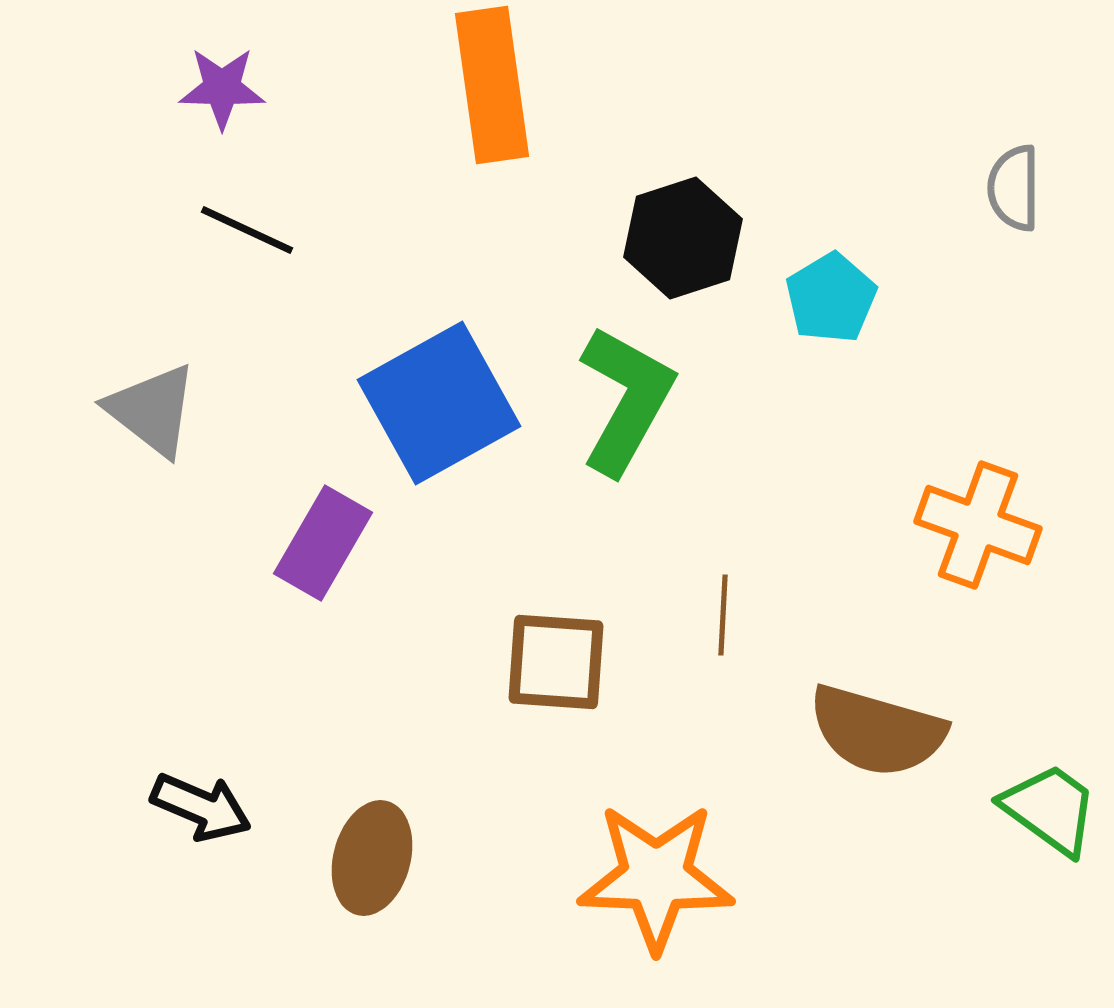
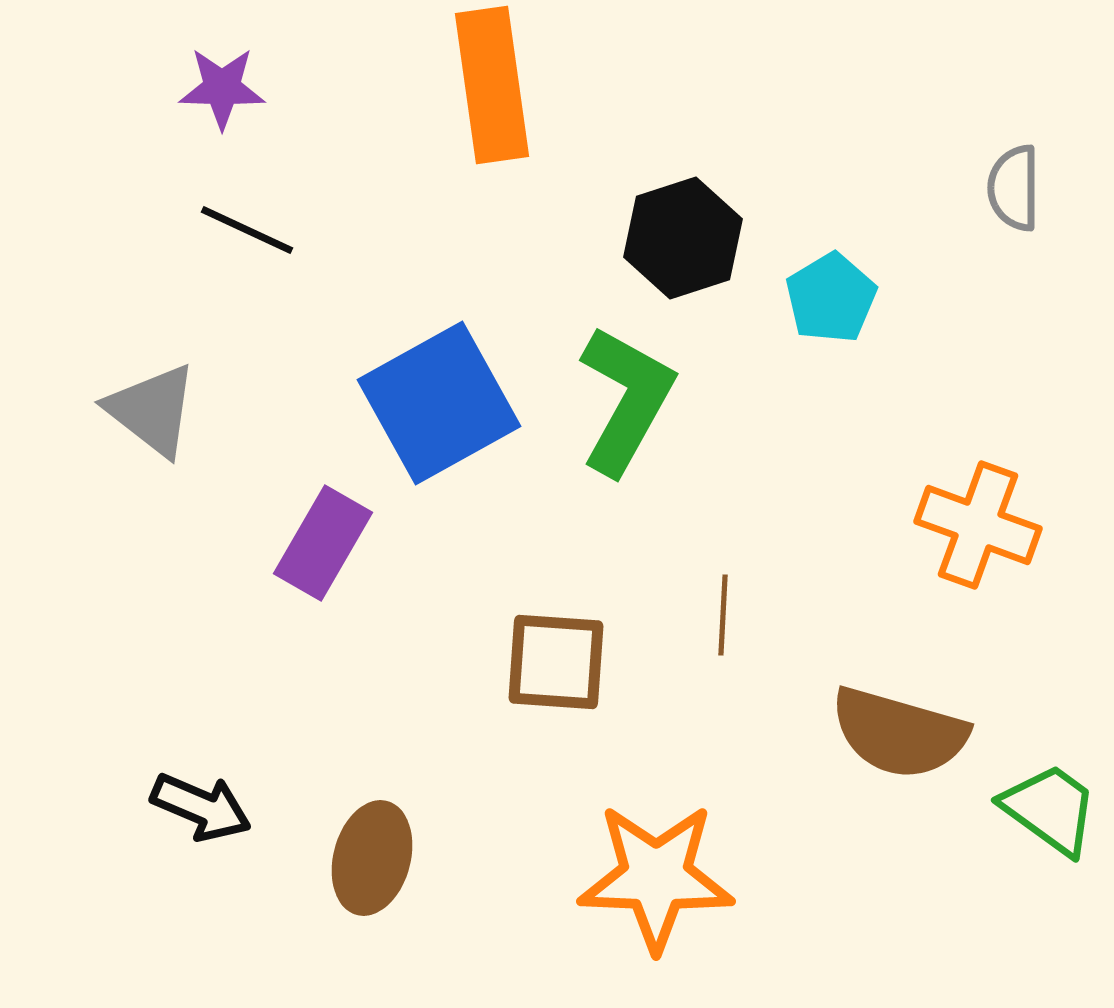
brown semicircle: moved 22 px right, 2 px down
